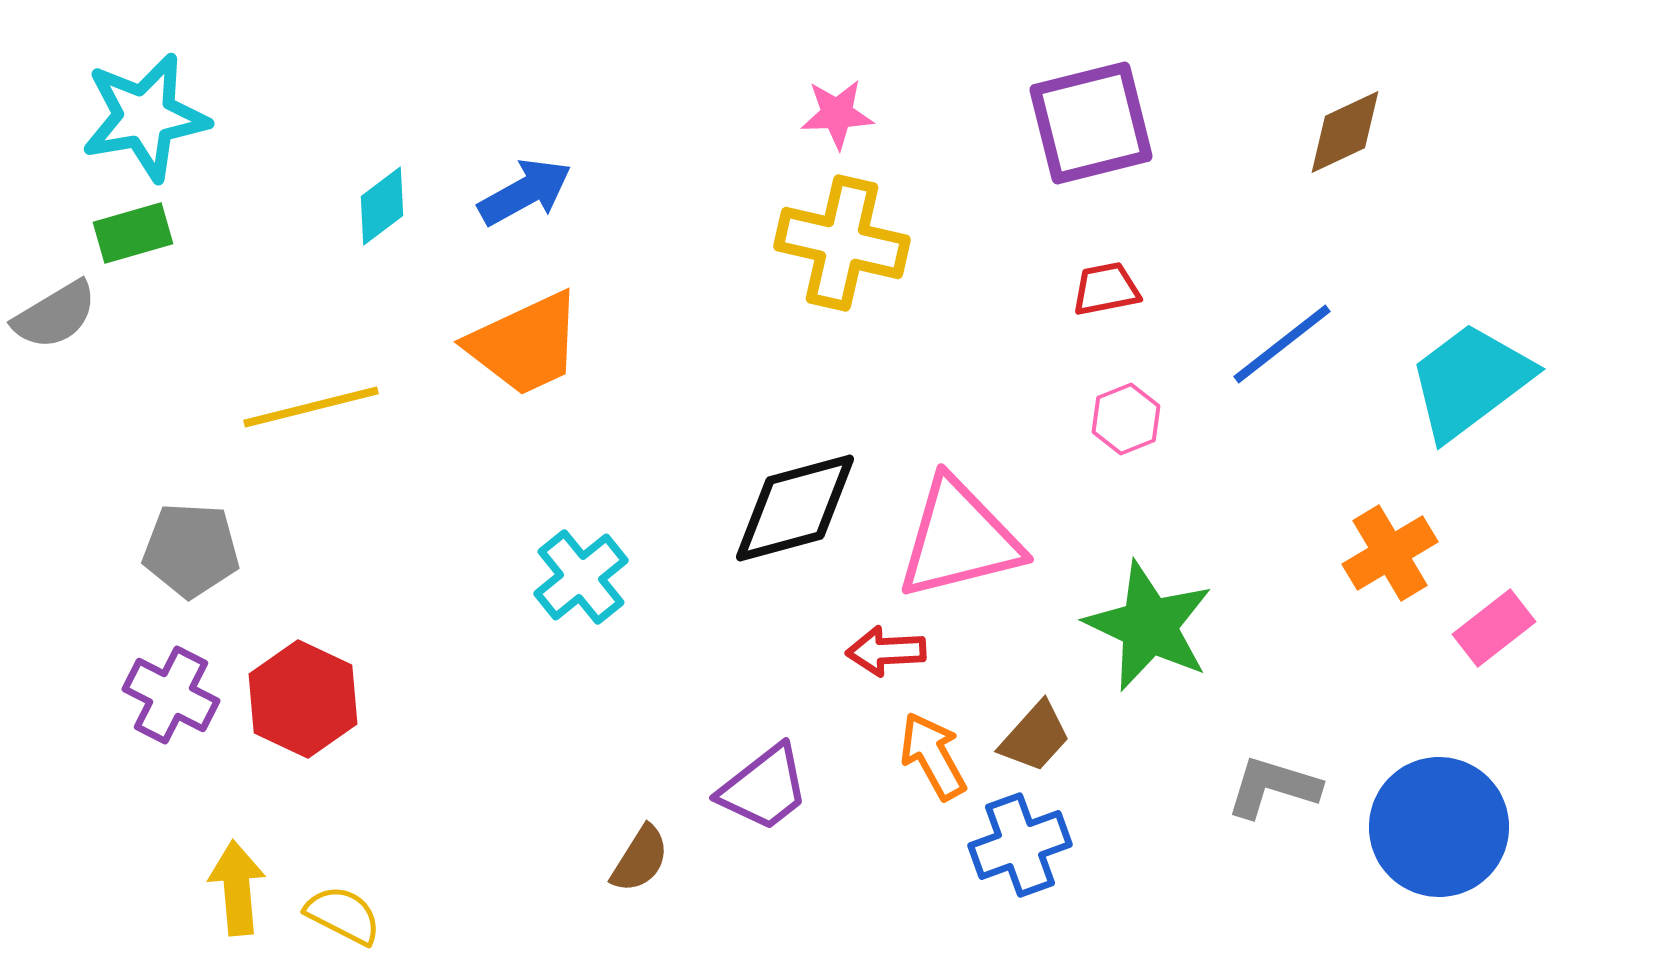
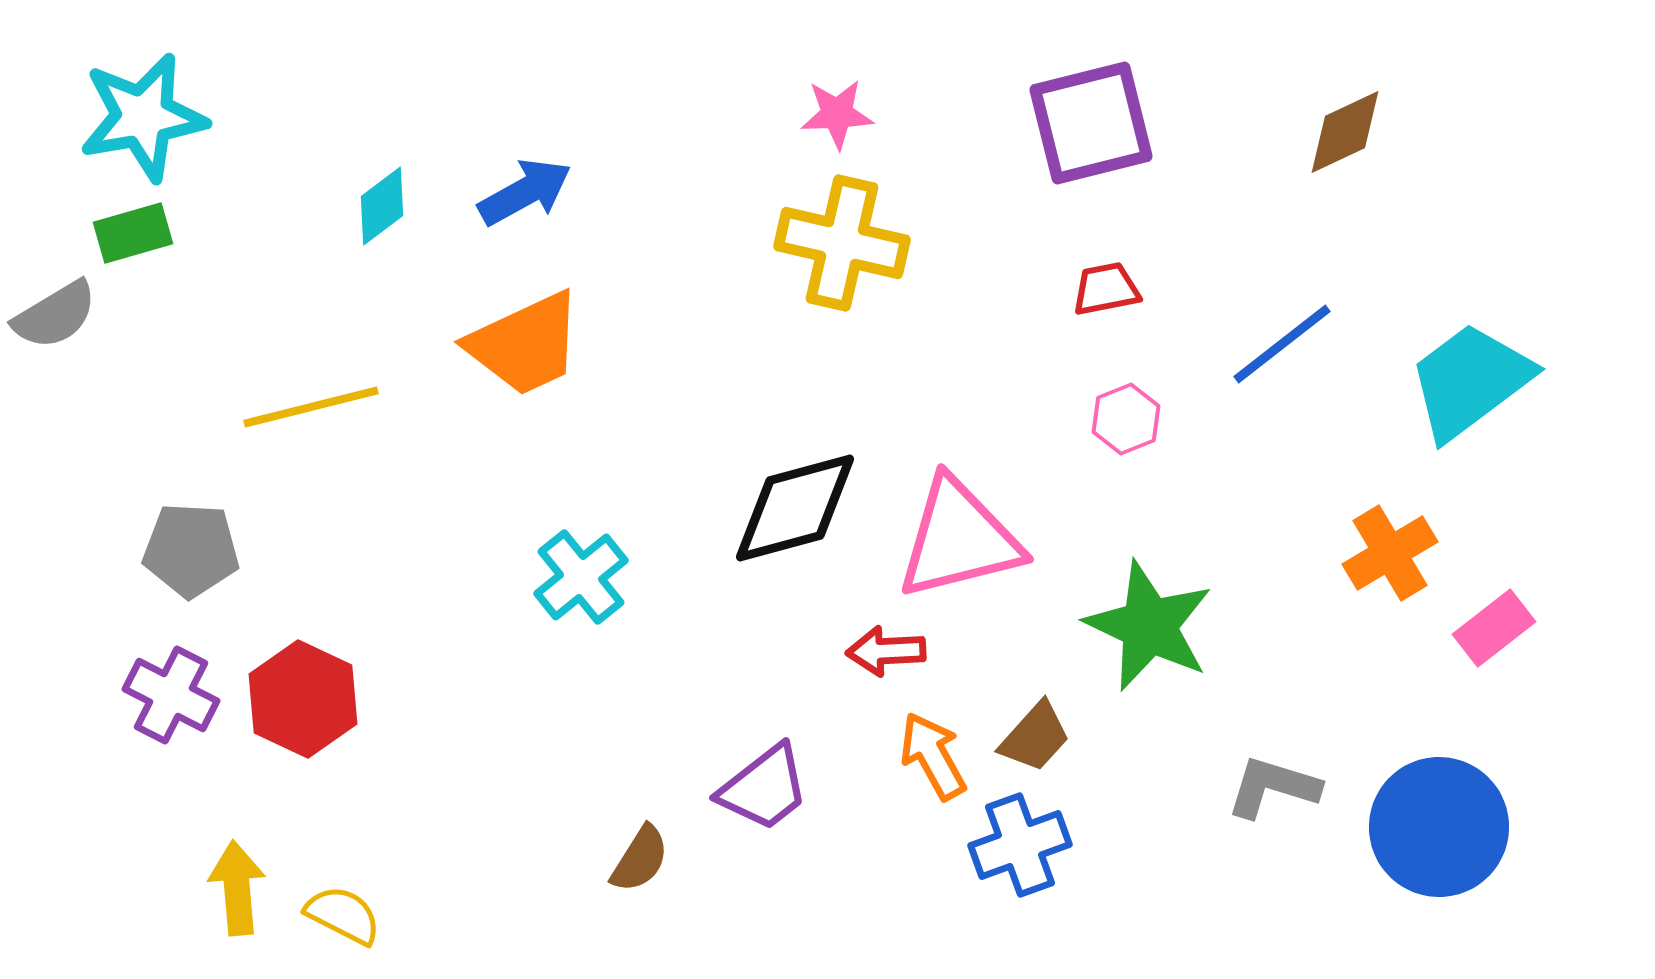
cyan star: moved 2 px left
